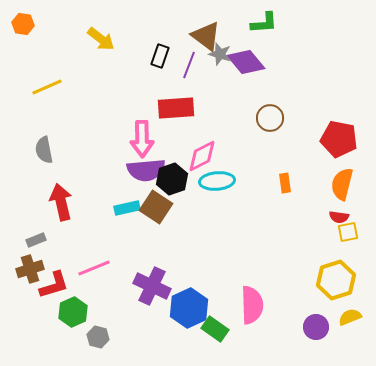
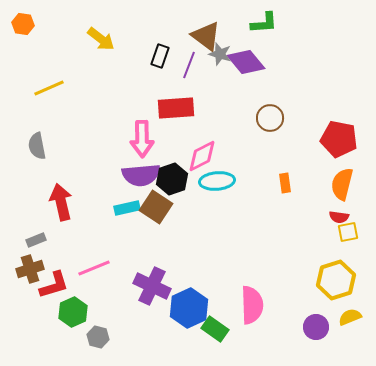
yellow line: moved 2 px right, 1 px down
gray semicircle: moved 7 px left, 4 px up
purple semicircle: moved 5 px left, 5 px down
